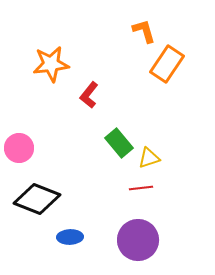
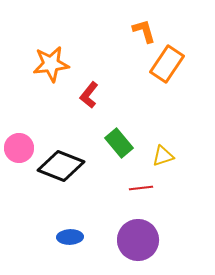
yellow triangle: moved 14 px right, 2 px up
black diamond: moved 24 px right, 33 px up
